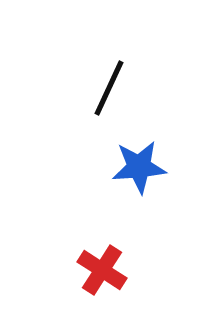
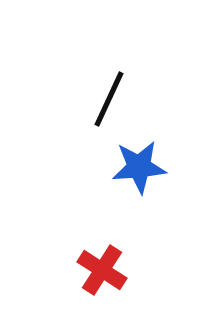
black line: moved 11 px down
